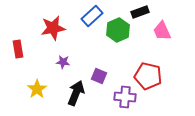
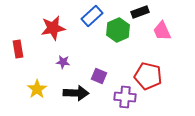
black arrow: rotated 70 degrees clockwise
